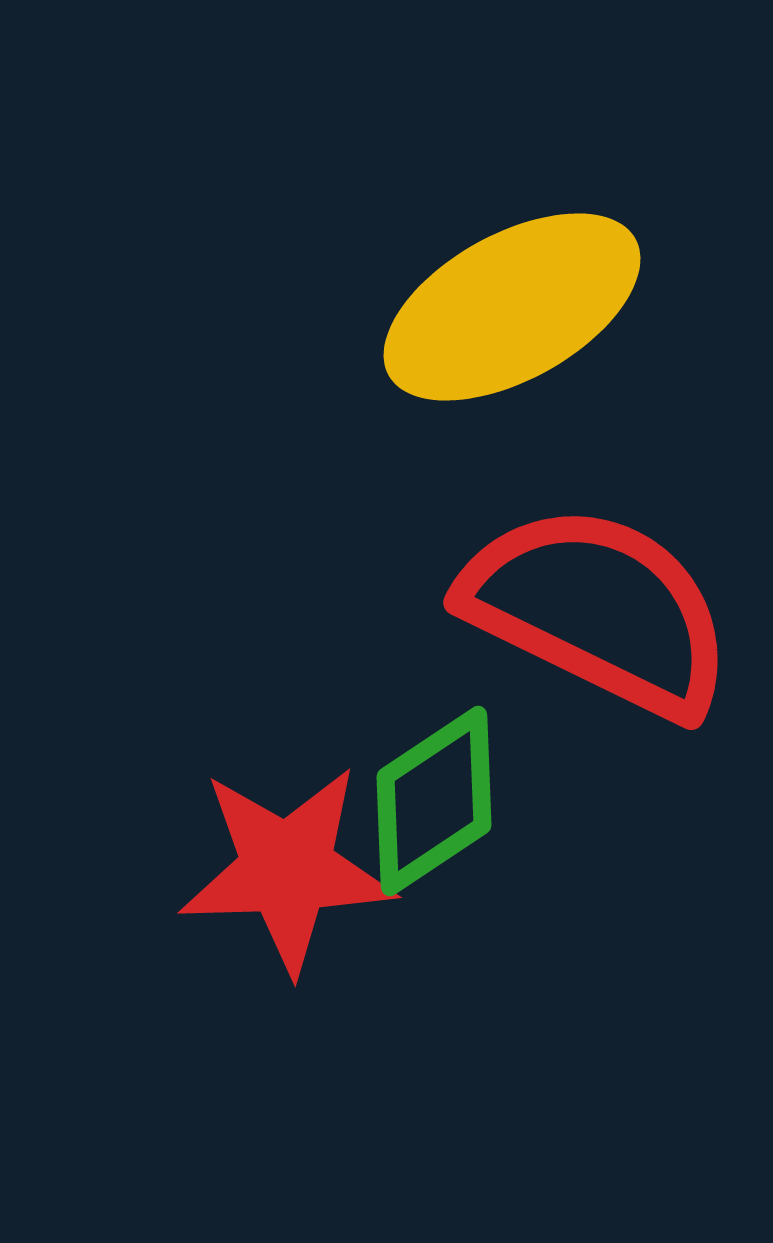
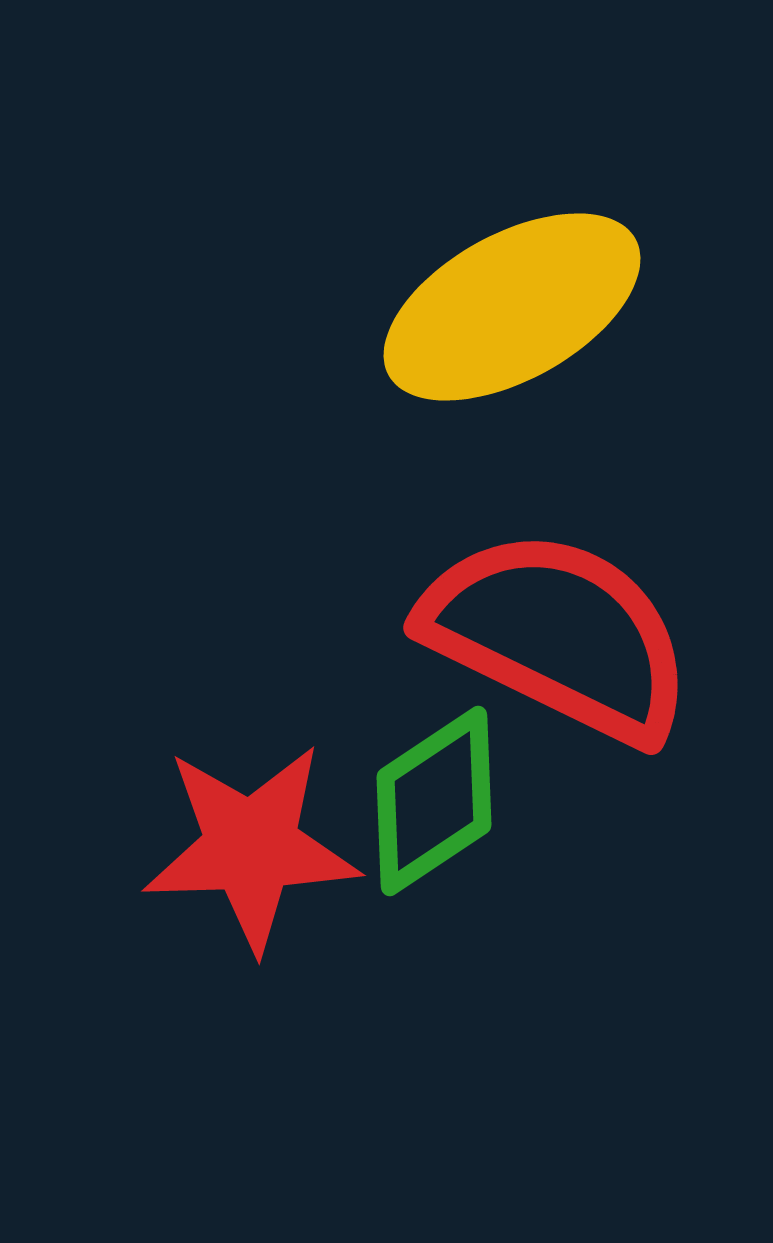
red semicircle: moved 40 px left, 25 px down
red star: moved 36 px left, 22 px up
